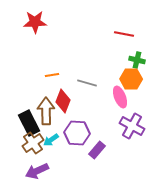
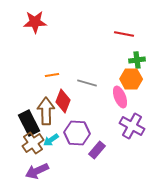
green cross: rotated 21 degrees counterclockwise
